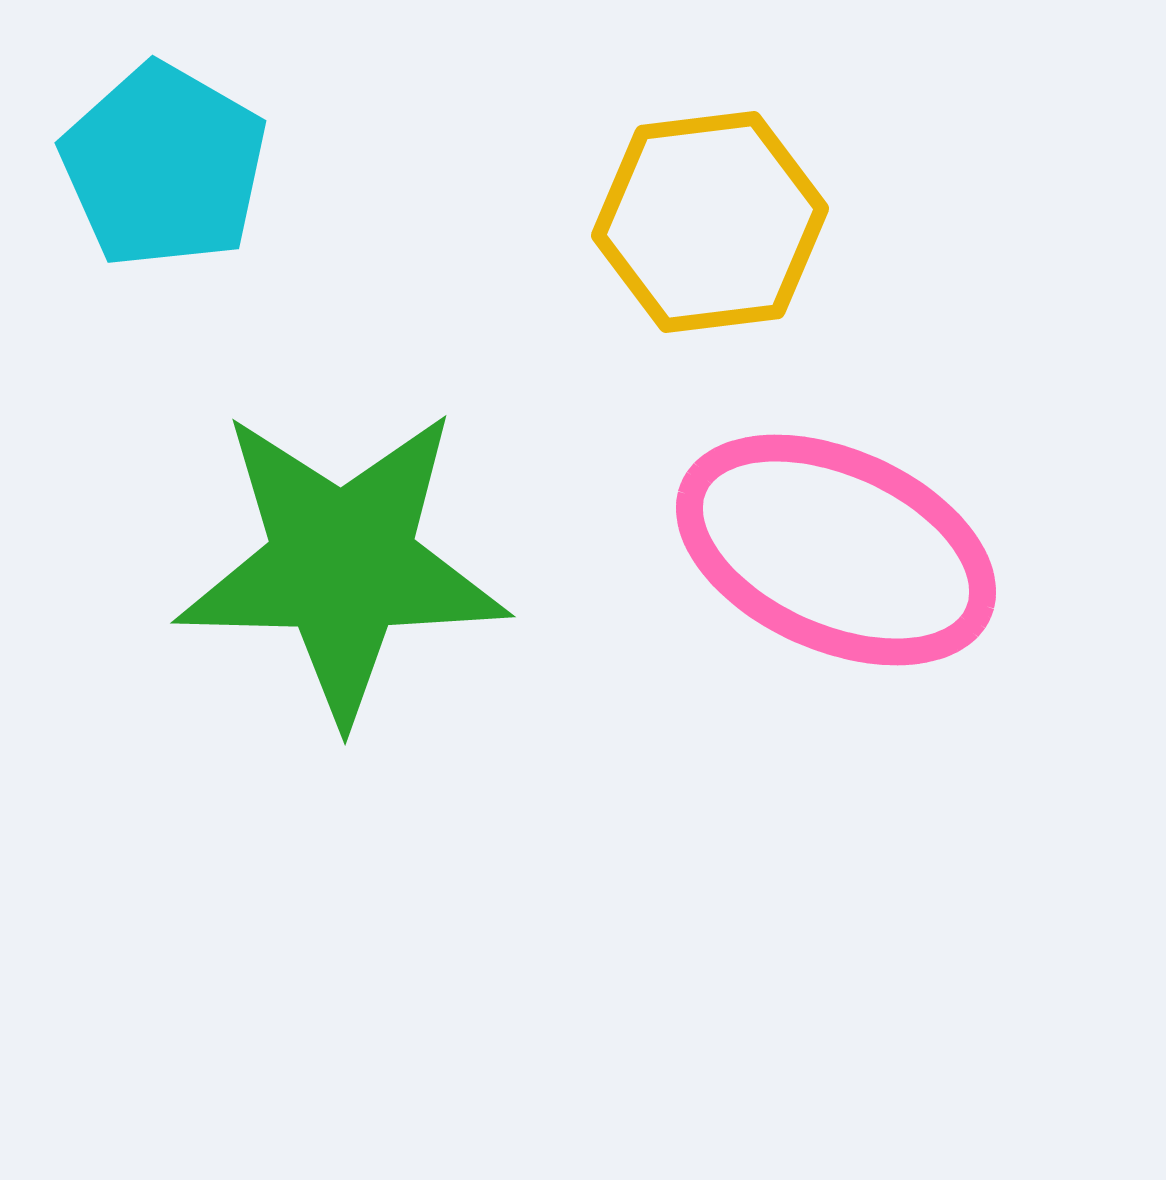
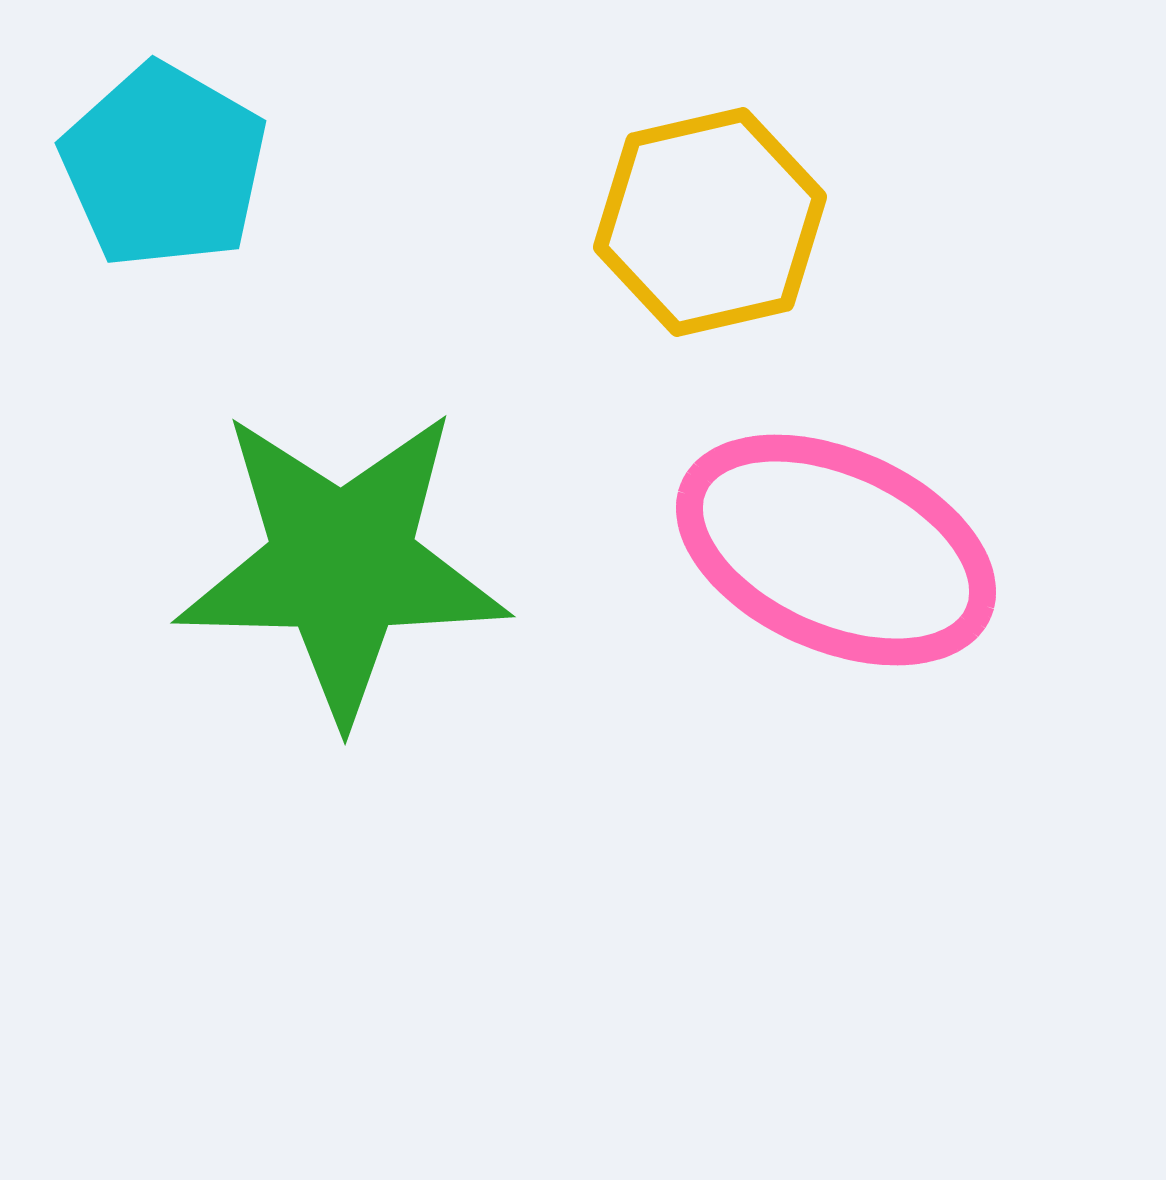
yellow hexagon: rotated 6 degrees counterclockwise
